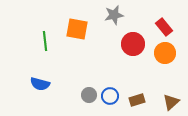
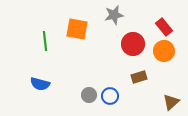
orange circle: moved 1 px left, 2 px up
brown rectangle: moved 2 px right, 23 px up
